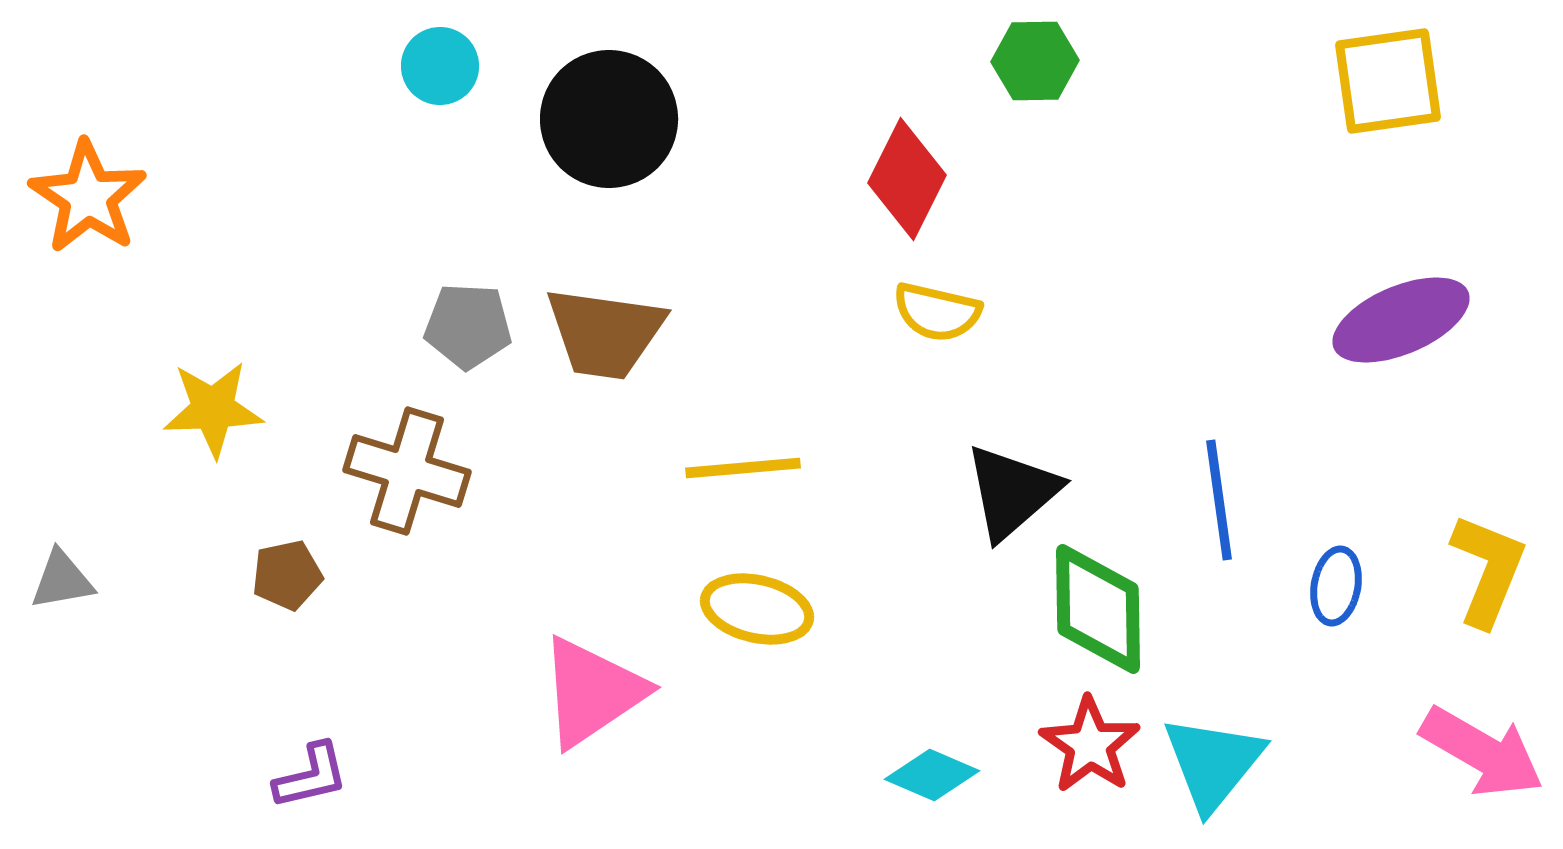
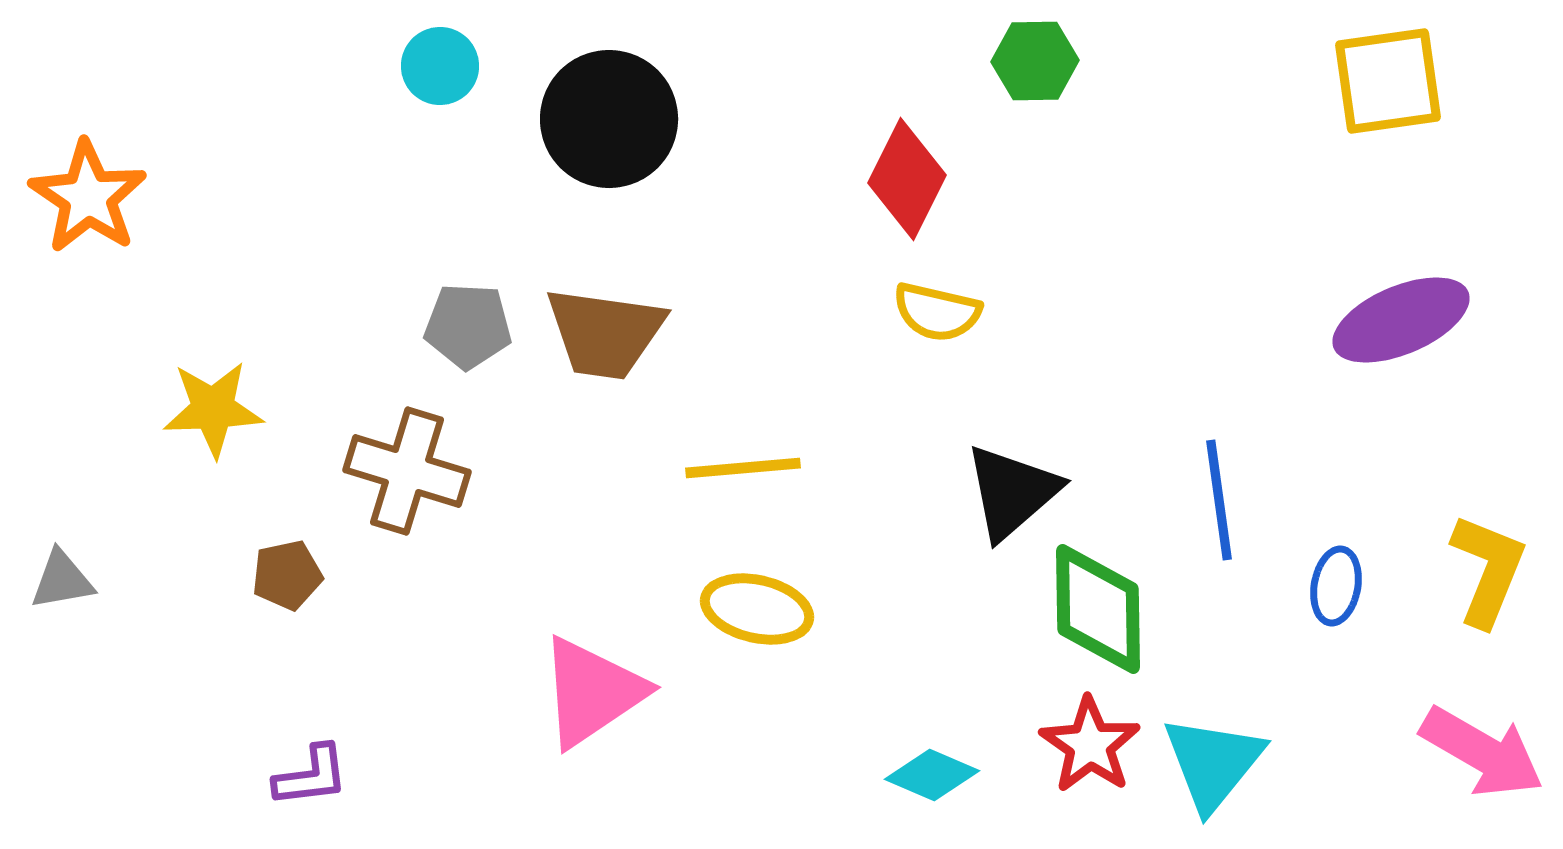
purple L-shape: rotated 6 degrees clockwise
